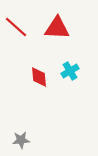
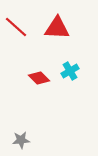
red diamond: moved 1 px down; rotated 40 degrees counterclockwise
